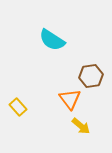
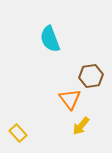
cyan semicircle: moved 2 px left, 1 px up; rotated 36 degrees clockwise
yellow rectangle: moved 26 px down
yellow arrow: rotated 90 degrees clockwise
